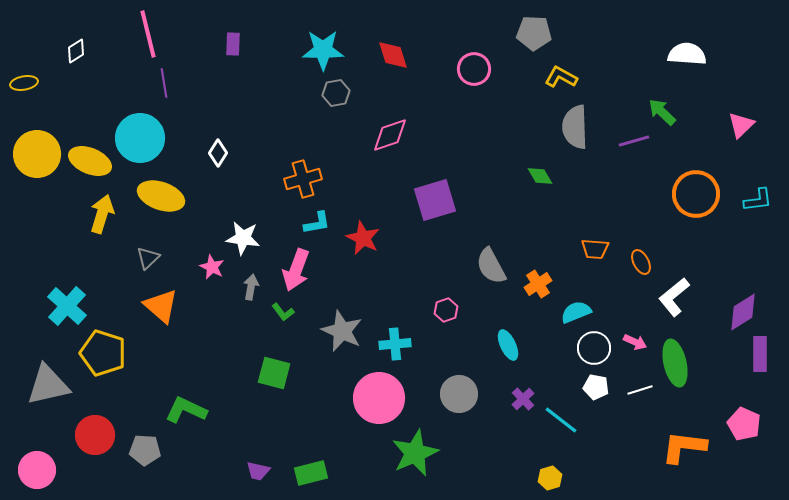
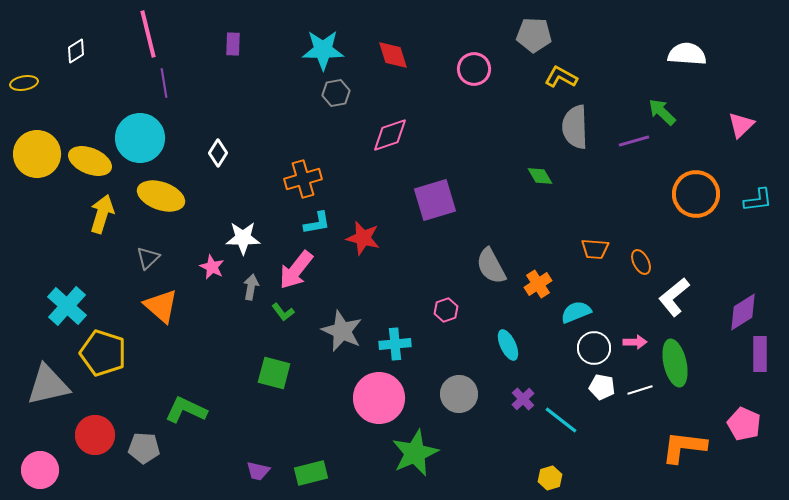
gray pentagon at (534, 33): moved 2 px down
white star at (243, 238): rotated 8 degrees counterclockwise
red star at (363, 238): rotated 12 degrees counterclockwise
pink arrow at (296, 270): rotated 18 degrees clockwise
pink arrow at (635, 342): rotated 25 degrees counterclockwise
white pentagon at (596, 387): moved 6 px right
gray pentagon at (145, 450): moved 1 px left, 2 px up
pink circle at (37, 470): moved 3 px right
